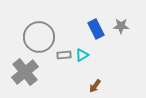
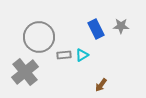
brown arrow: moved 6 px right, 1 px up
